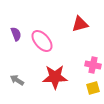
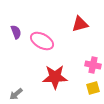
purple semicircle: moved 2 px up
pink ellipse: rotated 20 degrees counterclockwise
gray arrow: moved 1 px left, 14 px down; rotated 72 degrees counterclockwise
